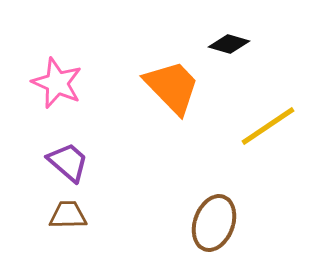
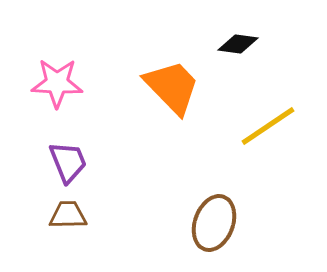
black diamond: moved 9 px right; rotated 9 degrees counterclockwise
pink star: rotated 21 degrees counterclockwise
purple trapezoid: rotated 27 degrees clockwise
